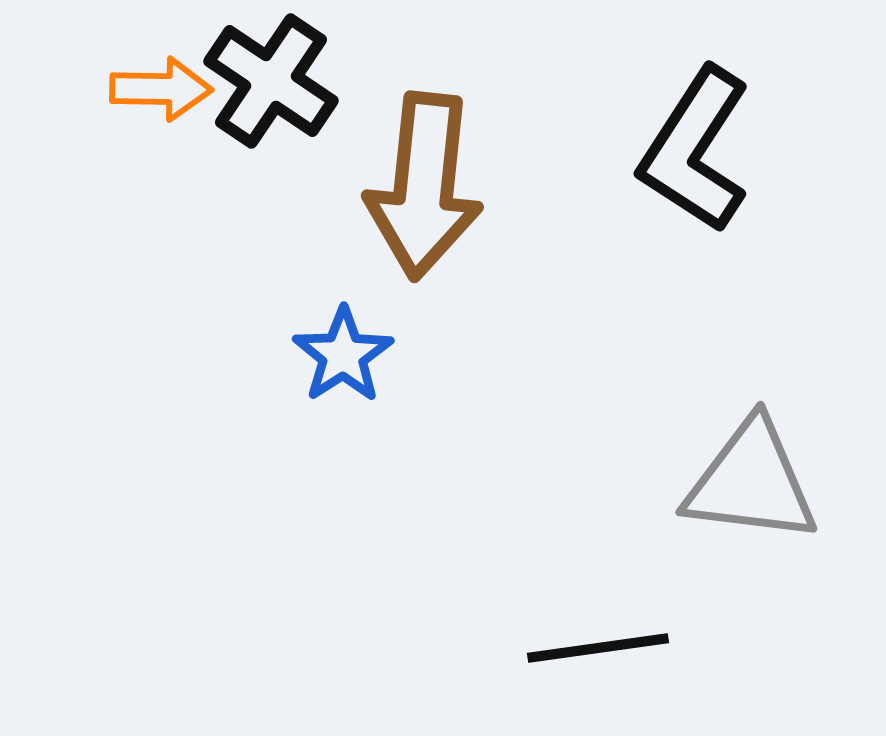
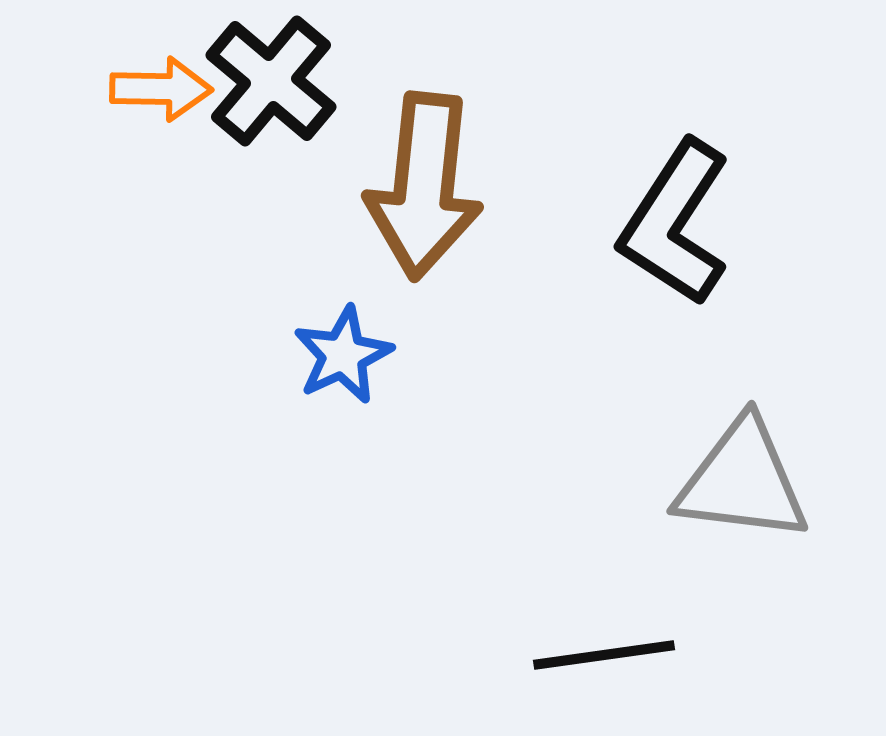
black cross: rotated 6 degrees clockwise
black L-shape: moved 20 px left, 73 px down
blue star: rotated 8 degrees clockwise
gray triangle: moved 9 px left, 1 px up
black line: moved 6 px right, 7 px down
